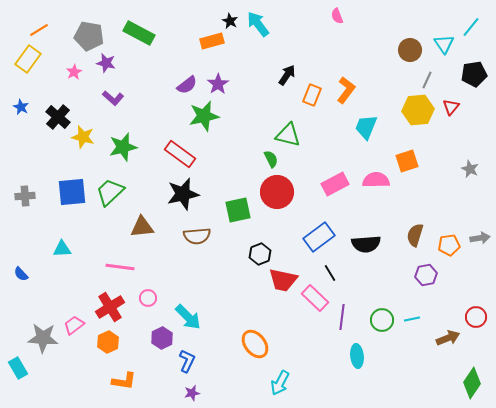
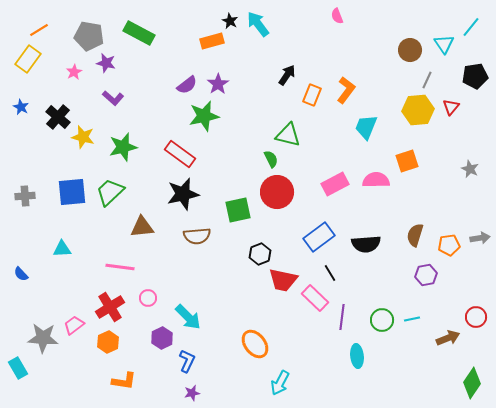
black pentagon at (474, 74): moved 1 px right, 2 px down
